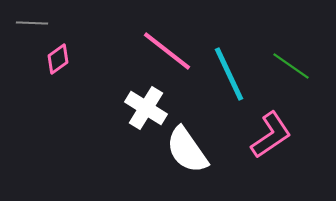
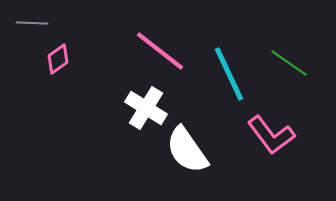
pink line: moved 7 px left
green line: moved 2 px left, 3 px up
pink L-shape: rotated 87 degrees clockwise
